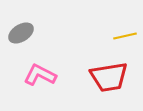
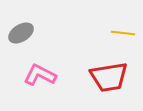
yellow line: moved 2 px left, 3 px up; rotated 20 degrees clockwise
